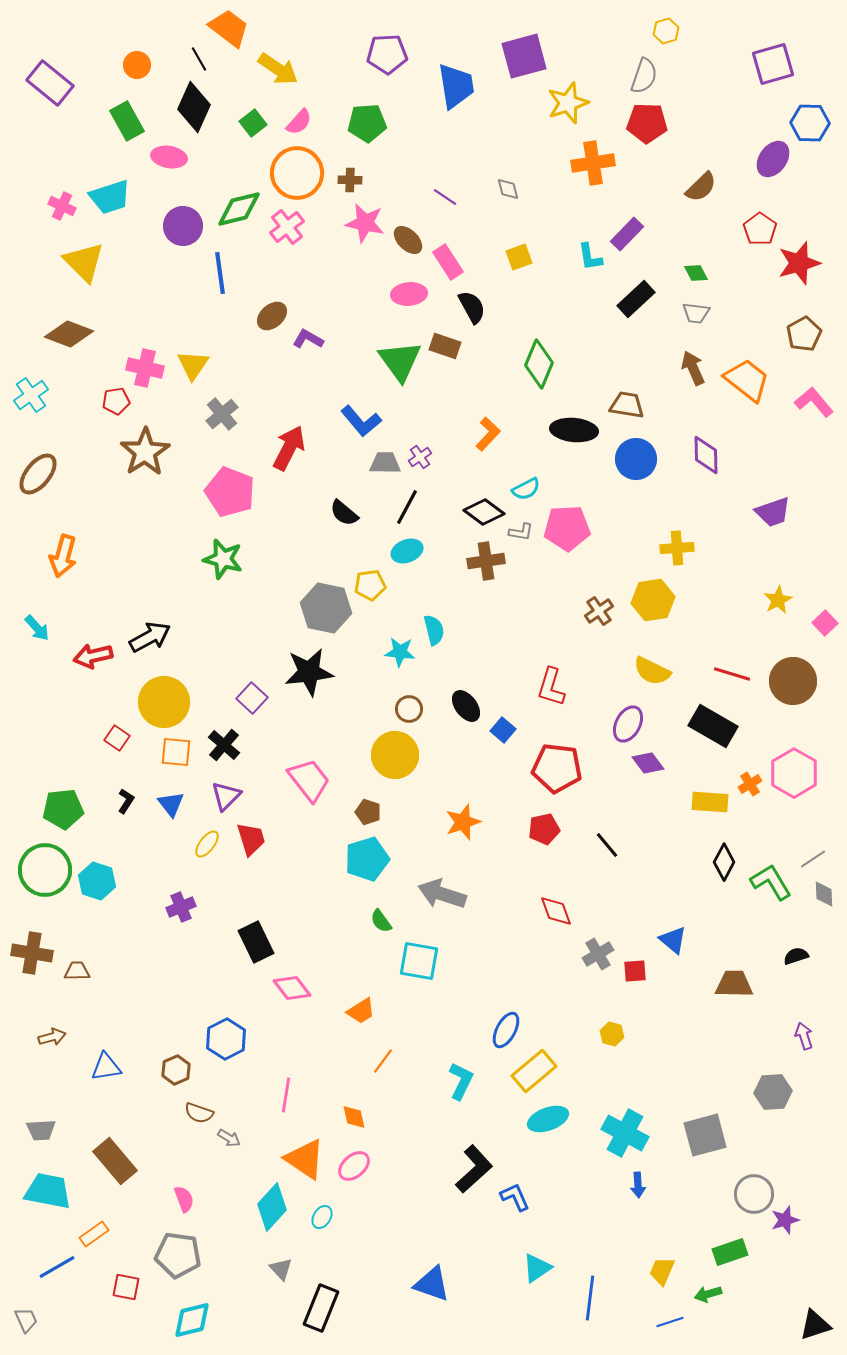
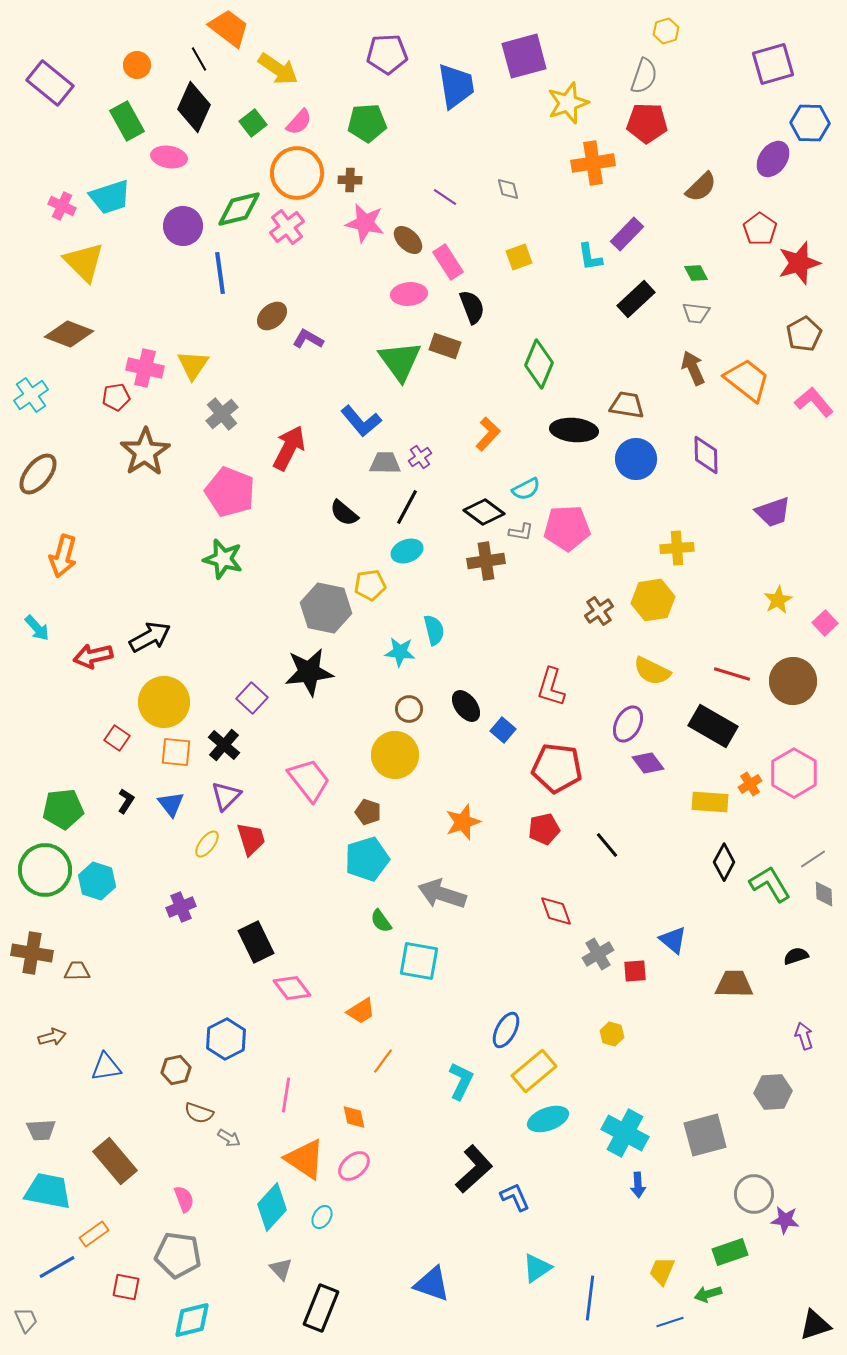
black semicircle at (472, 307): rotated 8 degrees clockwise
red pentagon at (116, 401): moved 4 px up
green L-shape at (771, 882): moved 1 px left, 2 px down
brown hexagon at (176, 1070): rotated 12 degrees clockwise
purple star at (785, 1220): rotated 24 degrees clockwise
